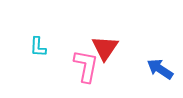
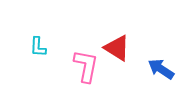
red triangle: moved 12 px right; rotated 32 degrees counterclockwise
blue arrow: moved 1 px right
